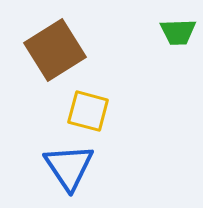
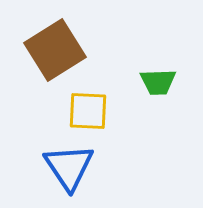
green trapezoid: moved 20 px left, 50 px down
yellow square: rotated 12 degrees counterclockwise
